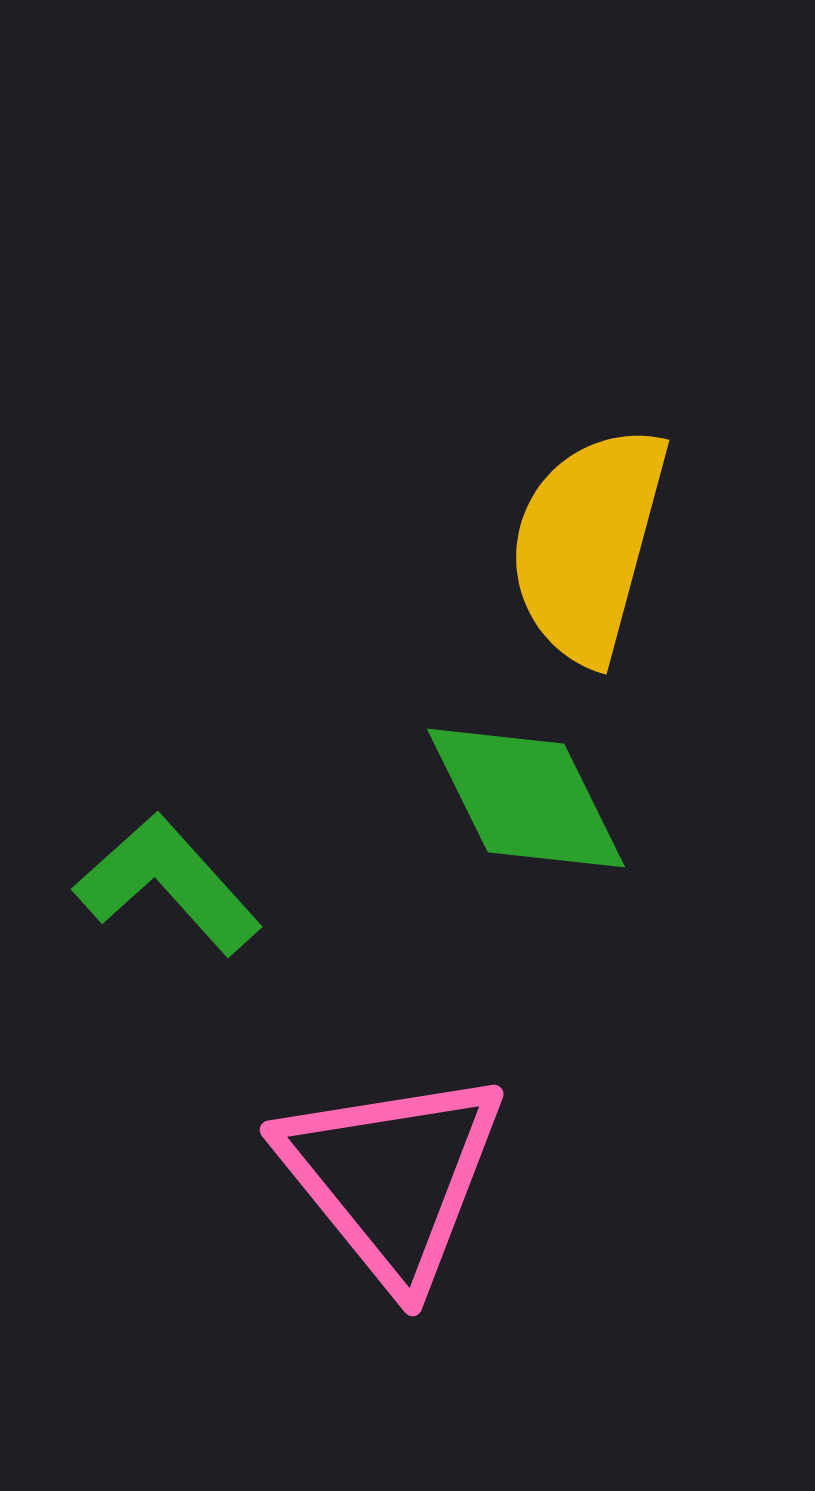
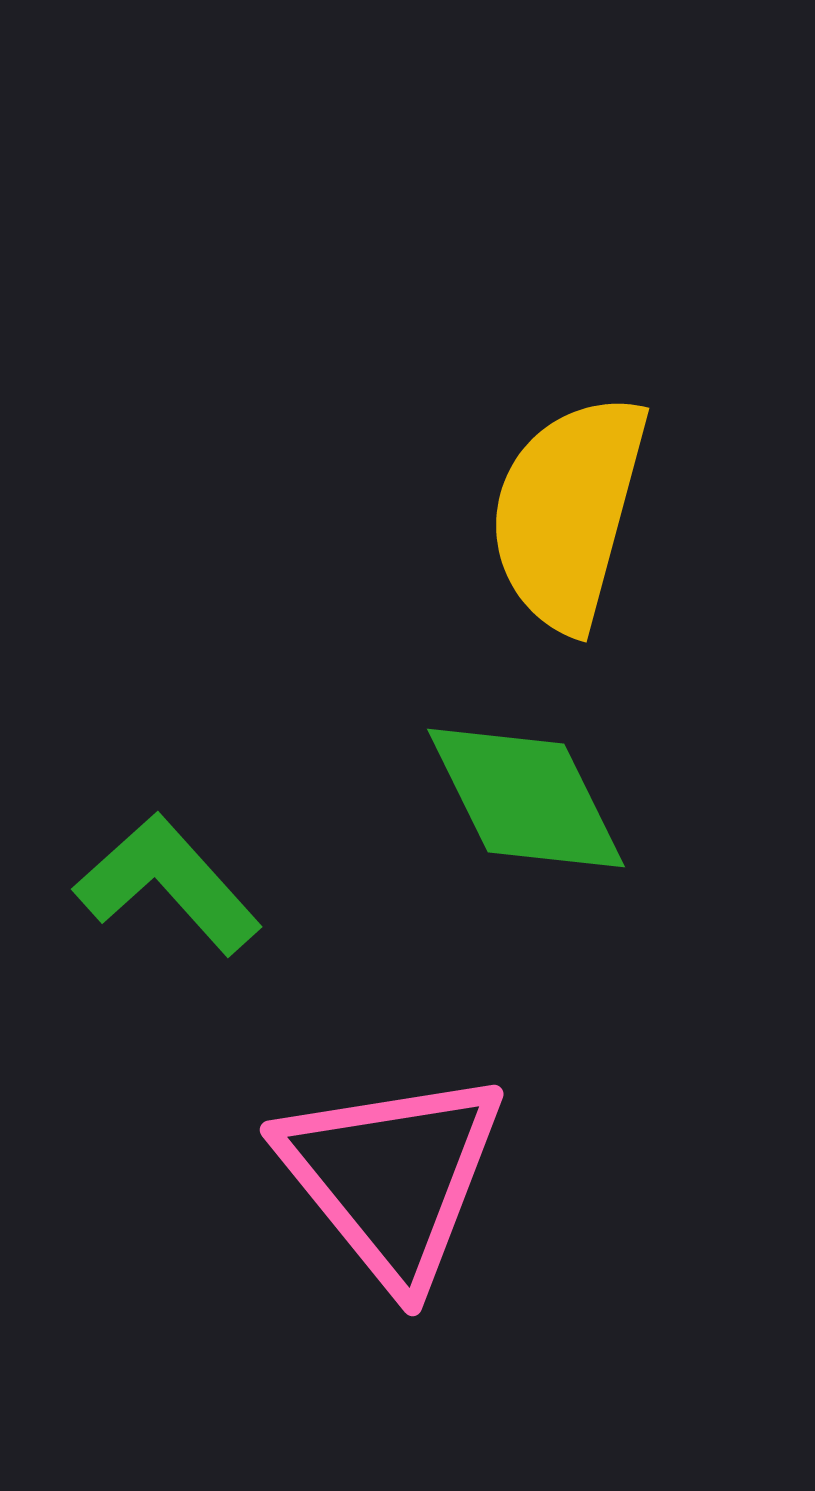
yellow semicircle: moved 20 px left, 32 px up
